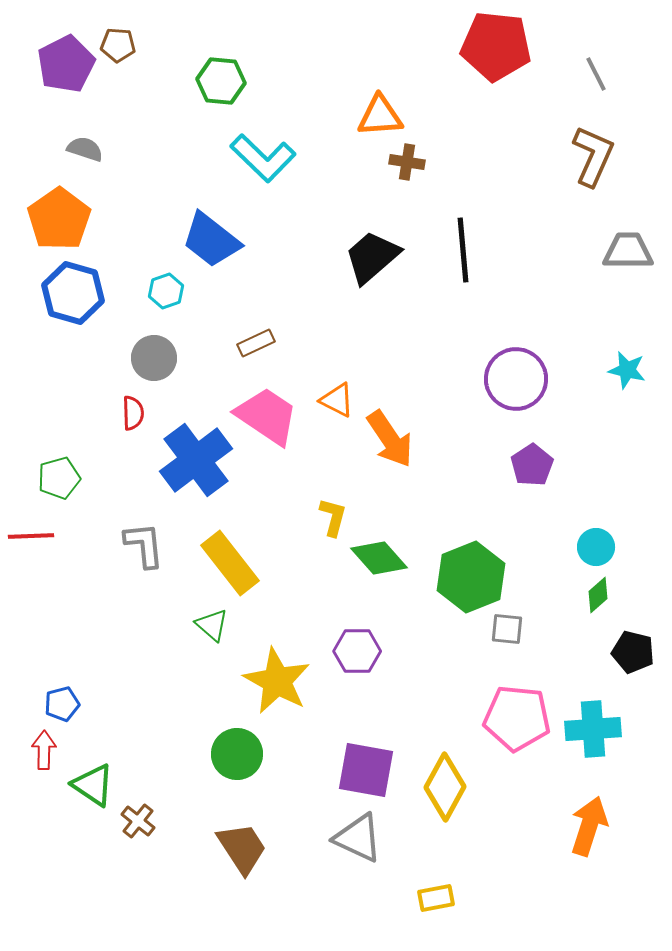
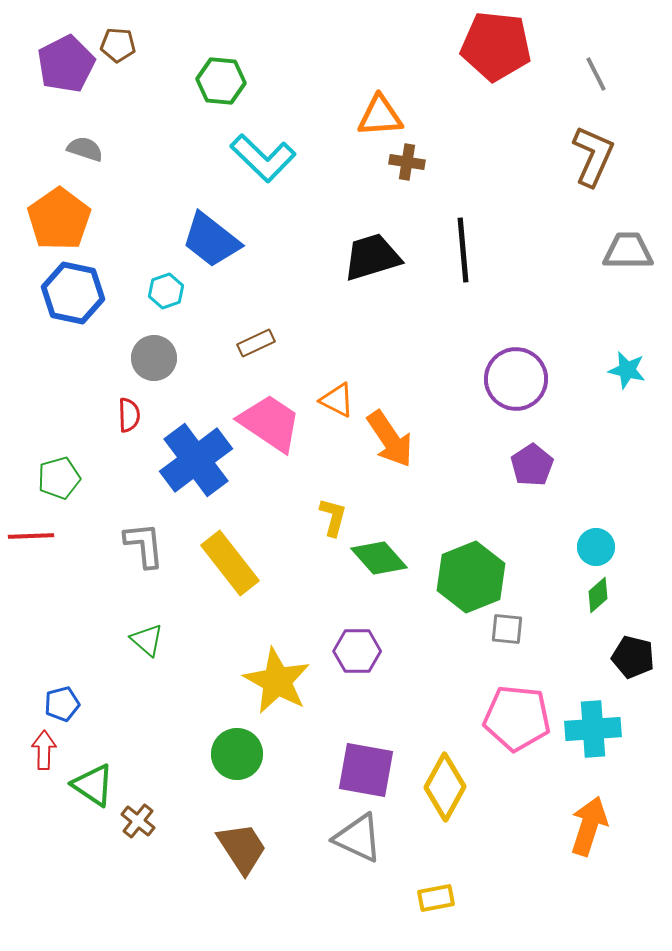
black trapezoid at (372, 257): rotated 24 degrees clockwise
blue hexagon at (73, 293): rotated 4 degrees counterclockwise
red semicircle at (133, 413): moved 4 px left, 2 px down
pink trapezoid at (267, 416): moved 3 px right, 7 px down
green triangle at (212, 625): moved 65 px left, 15 px down
black pentagon at (633, 652): moved 5 px down
